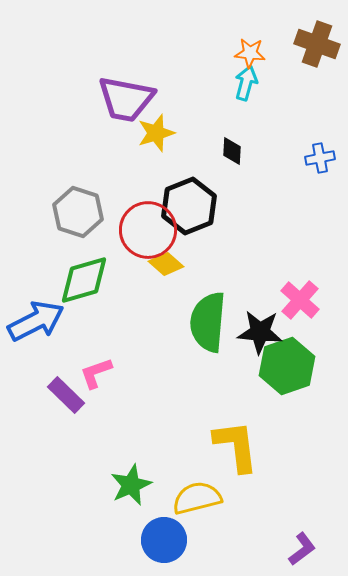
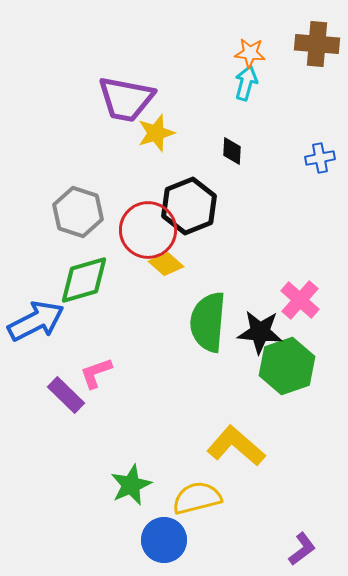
brown cross: rotated 15 degrees counterclockwise
yellow L-shape: rotated 42 degrees counterclockwise
